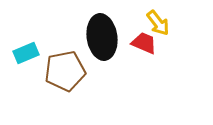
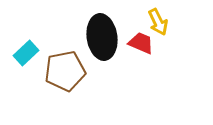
yellow arrow: moved 1 px up; rotated 12 degrees clockwise
red trapezoid: moved 3 px left
cyan rectangle: rotated 20 degrees counterclockwise
